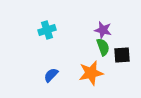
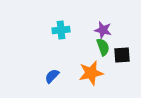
cyan cross: moved 14 px right; rotated 12 degrees clockwise
blue semicircle: moved 1 px right, 1 px down
